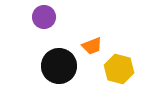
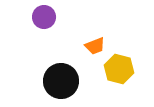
orange trapezoid: moved 3 px right
black circle: moved 2 px right, 15 px down
